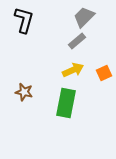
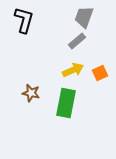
gray trapezoid: rotated 25 degrees counterclockwise
orange square: moved 4 px left
brown star: moved 7 px right, 1 px down
